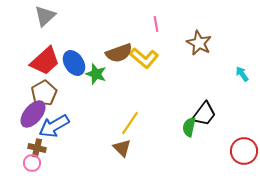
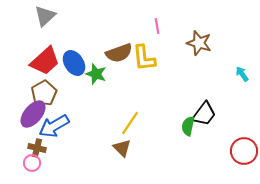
pink line: moved 1 px right, 2 px down
brown star: rotated 10 degrees counterclockwise
yellow L-shape: rotated 44 degrees clockwise
green semicircle: moved 1 px left, 1 px up
